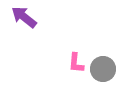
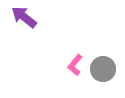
pink L-shape: moved 1 px left, 2 px down; rotated 35 degrees clockwise
